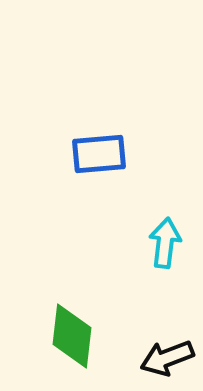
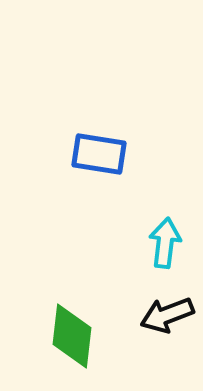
blue rectangle: rotated 14 degrees clockwise
black arrow: moved 43 px up
